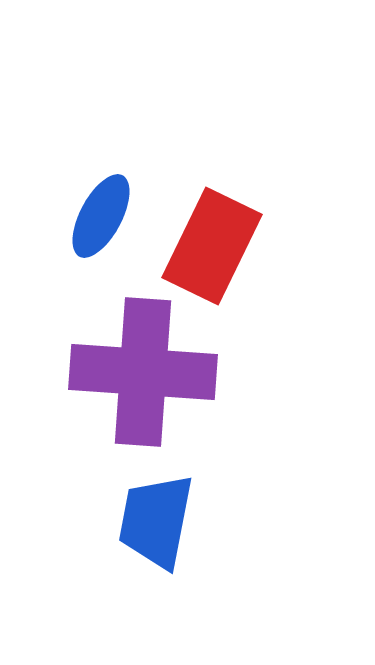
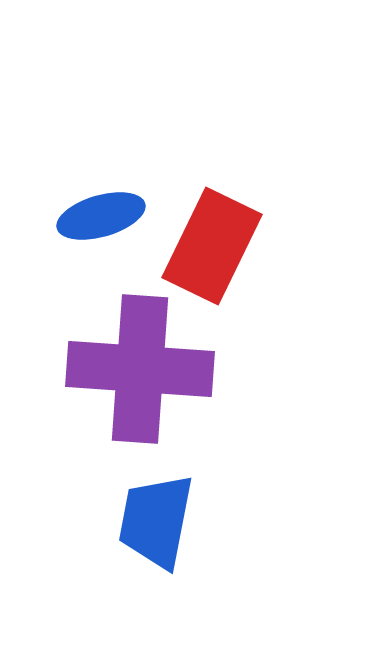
blue ellipse: rotated 46 degrees clockwise
purple cross: moved 3 px left, 3 px up
